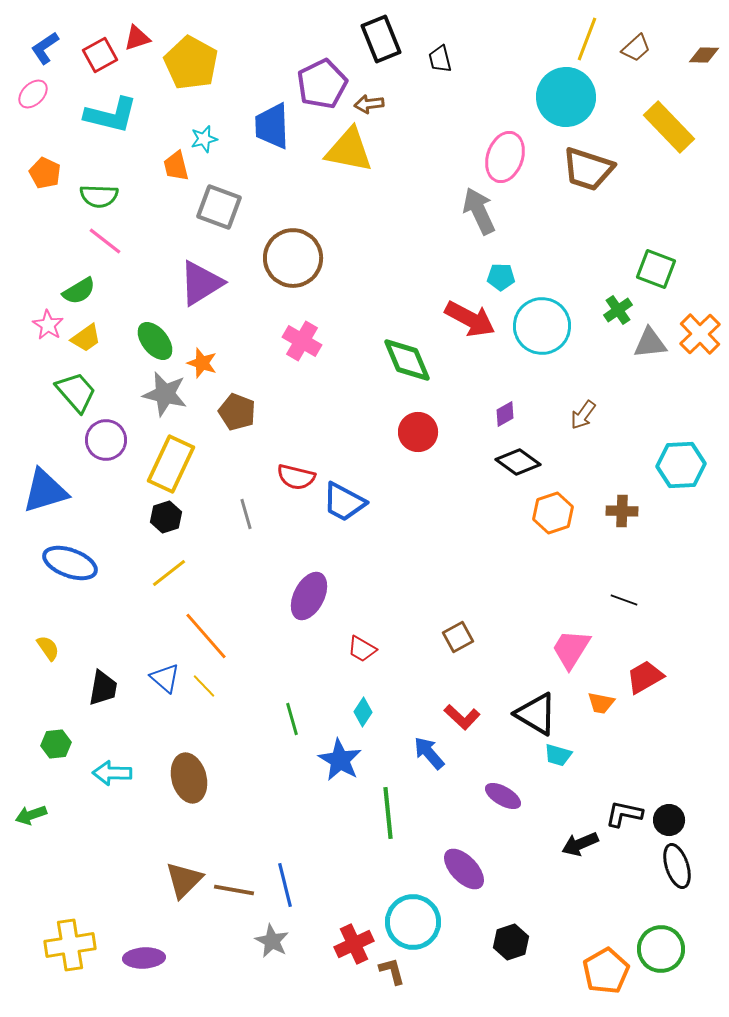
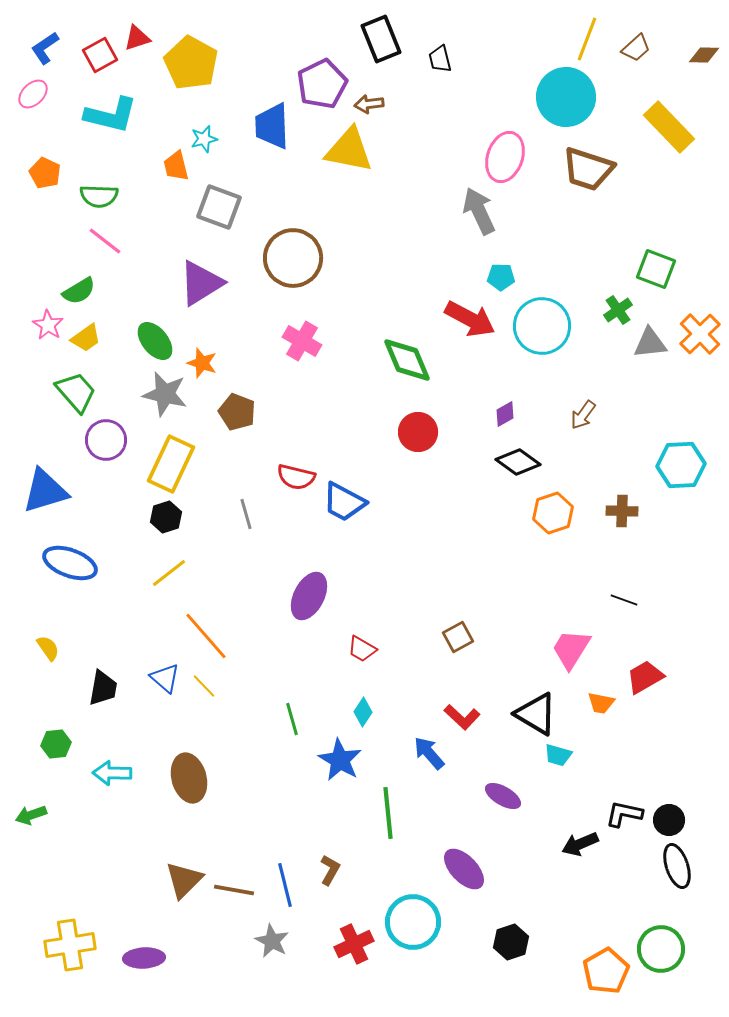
brown L-shape at (392, 971): moved 62 px left, 101 px up; rotated 44 degrees clockwise
